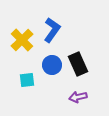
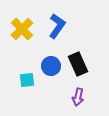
blue L-shape: moved 5 px right, 4 px up
yellow cross: moved 11 px up
blue circle: moved 1 px left, 1 px down
purple arrow: rotated 66 degrees counterclockwise
